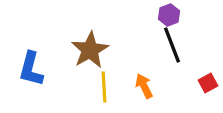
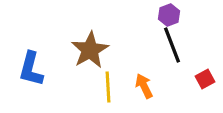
red square: moved 3 px left, 4 px up
yellow line: moved 4 px right
